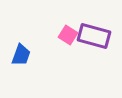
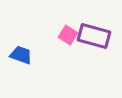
blue trapezoid: rotated 90 degrees counterclockwise
